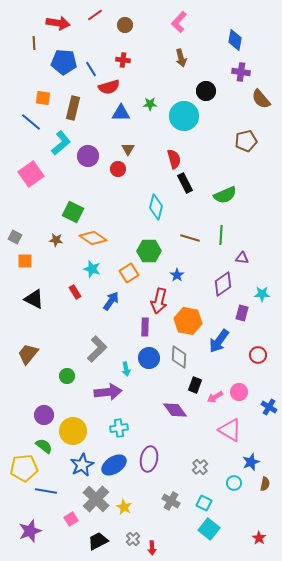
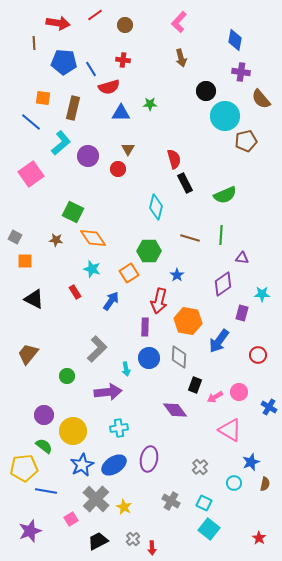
cyan circle at (184, 116): moved 41 px right
orange diamond at (93, 238): rotated 20 degrees clockwise
